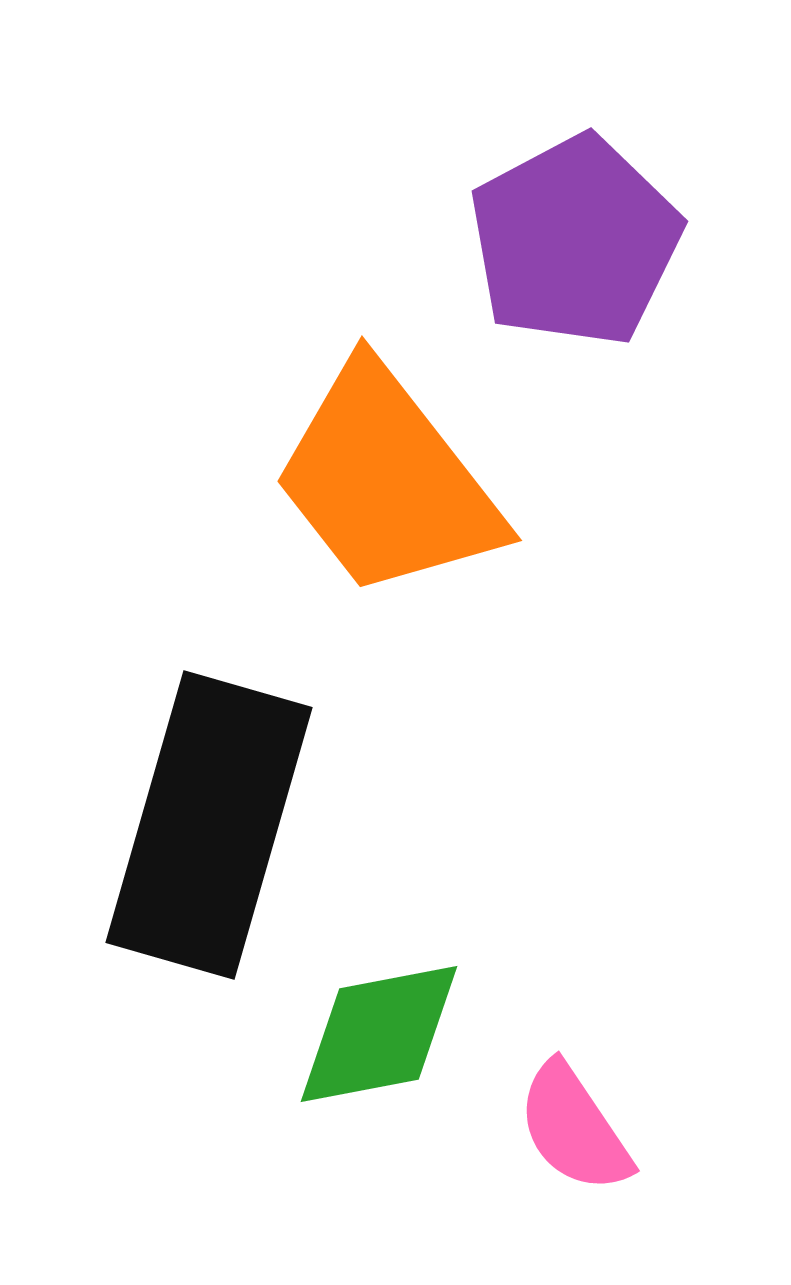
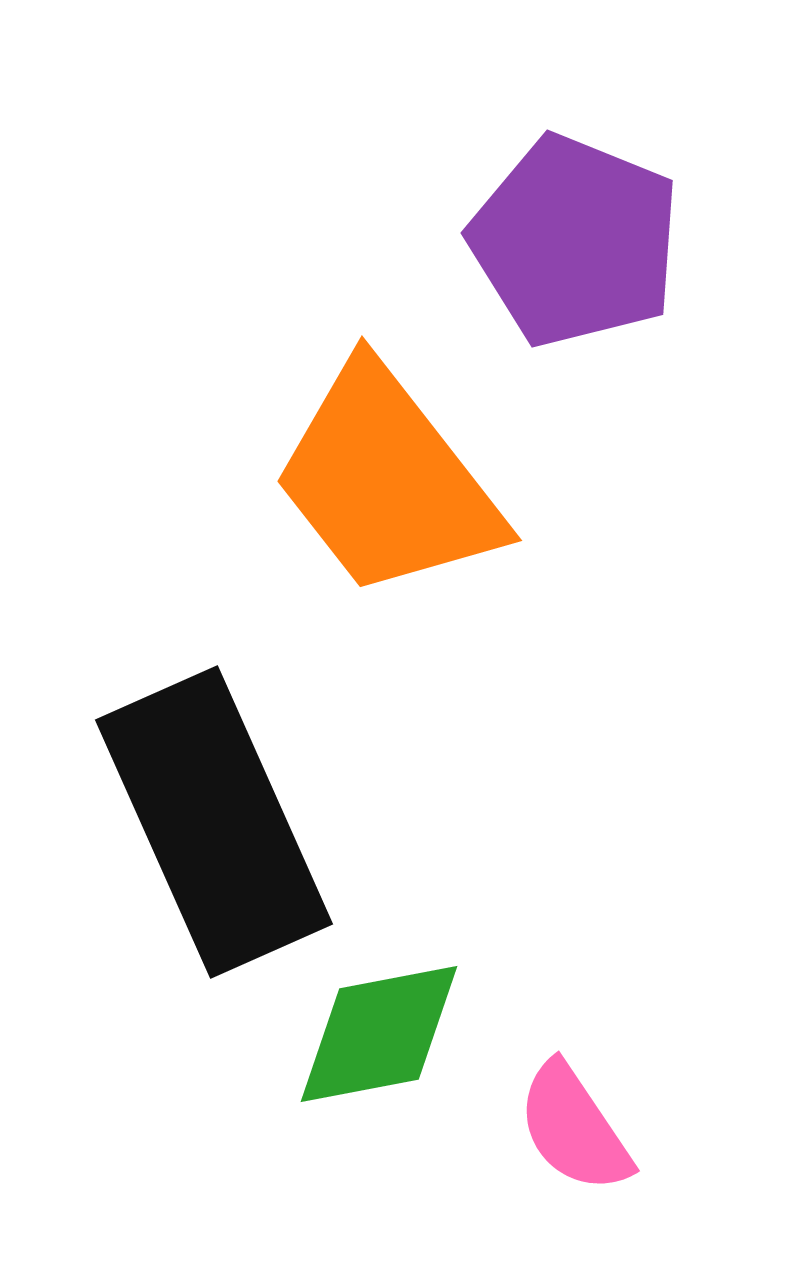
purple pentagon: rotated 22 degrees counterclockwise
black rectangle: moved 5 px right, 3 px up; rotated 40 degrees counterclockwise
